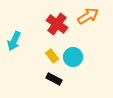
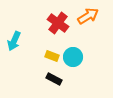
red cross: moved 1 px right, 1 px up
yellow rectangle: rotated 32 degrees counterclockwise
